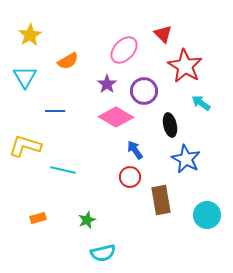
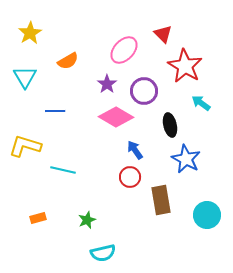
yellow star: moved 2 px up
